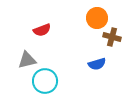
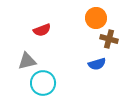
orange circle: moved 1 px left
brown cross: moved 3 px left, 2 px down
gray triangle: moved 1 px down
cyan circle: moved 2 px left, 2 px down
